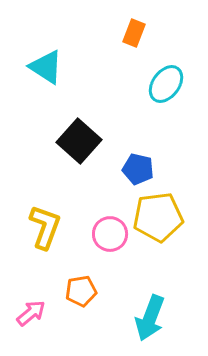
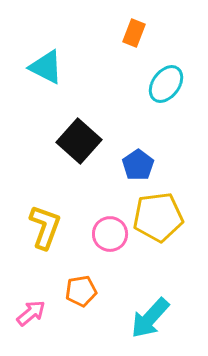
cyan triangle: rotated 6 degrees counterclockwise
blue pentagon: moved 4 px up; rotated 24 degrees clockwise
cyan arrow: rotated 21 degrees clockwise
